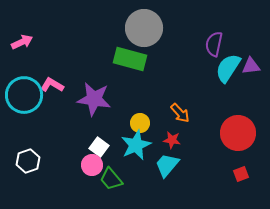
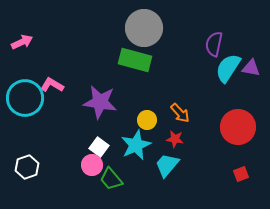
green rectangle: moved 5 px right, 1 px down
purple triangle: moved 2 px down; rotated 18 degrees clockwise
cyan circle: moved 1 px right, 3 px down
purple star: moved 6 px right, 3 px down
yellow circle: moved 7 px right, 3 px up
red circle: moved 6 px up
red star: moved 3 px right, 1 px up
white hexagon: moved 1 px left, 6 px down
